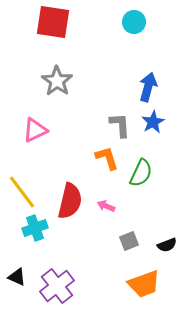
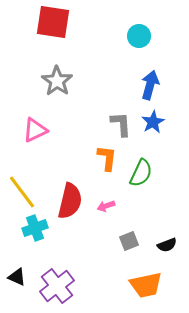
cyan circle: moved 5 px right, 14 px down
blue arrow: moved 2 px right, 2 px up
gray L-shape: moved 1 px right, 1 px up
orange L-shape: rotated 24 degrees clockwise
pink arrow: rotated 42 degrees counterclockwise
orange trapezoid: moved 2 px right, 1 px down; rotated 8 degrees clockwise
